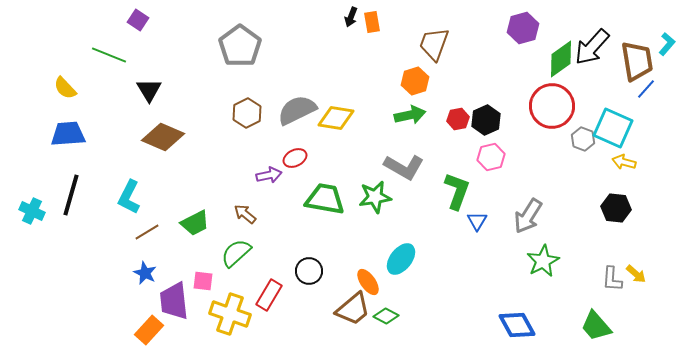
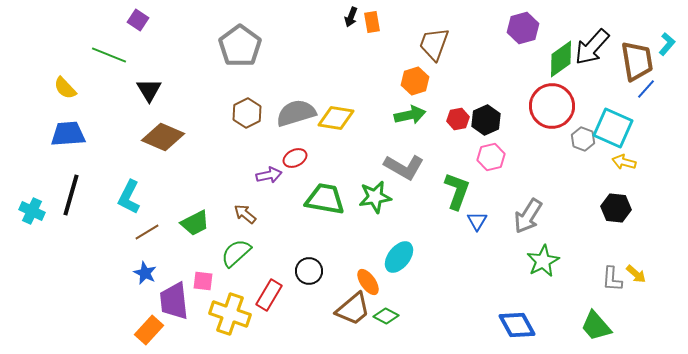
gray semicircle at (297, 110): moved 1 px left, 3 px down; rotated 9 degrees clockwise
cyan ellipse at (401, 259): moved 2 px left, 2 px up
